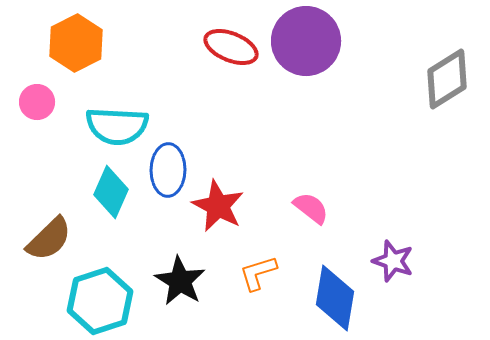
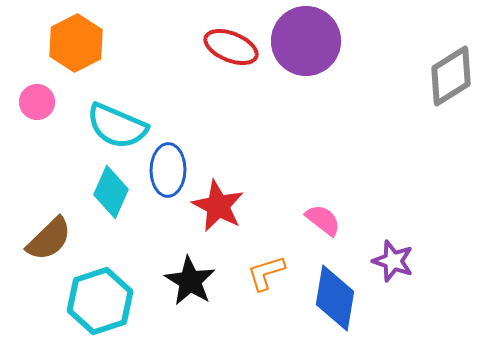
gray diamond: moved 4 px right, 3 px up
cyan semicircle: rotated 20 degrees clockwise
pink semicircle: moved 12 px right, 12 px down
orange L-shape: moved 8 px right
black star: moved 10 px right
